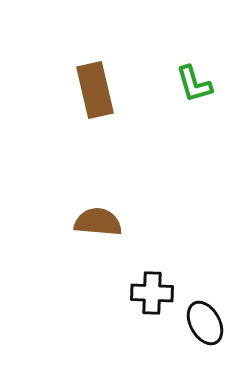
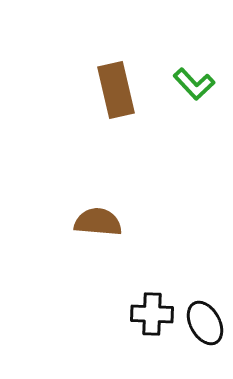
green L-shape: rotated 27 degrees counterclockwise
brown rectangle: moved 21 px right
black cross: moved 21 px down
